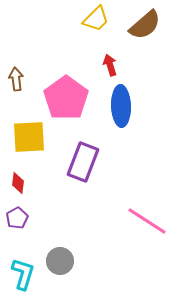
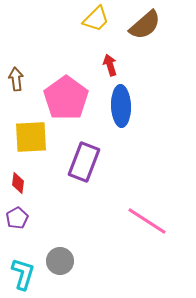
yellow square: moved 2 px right
purple rectangle: moved 1 px right
